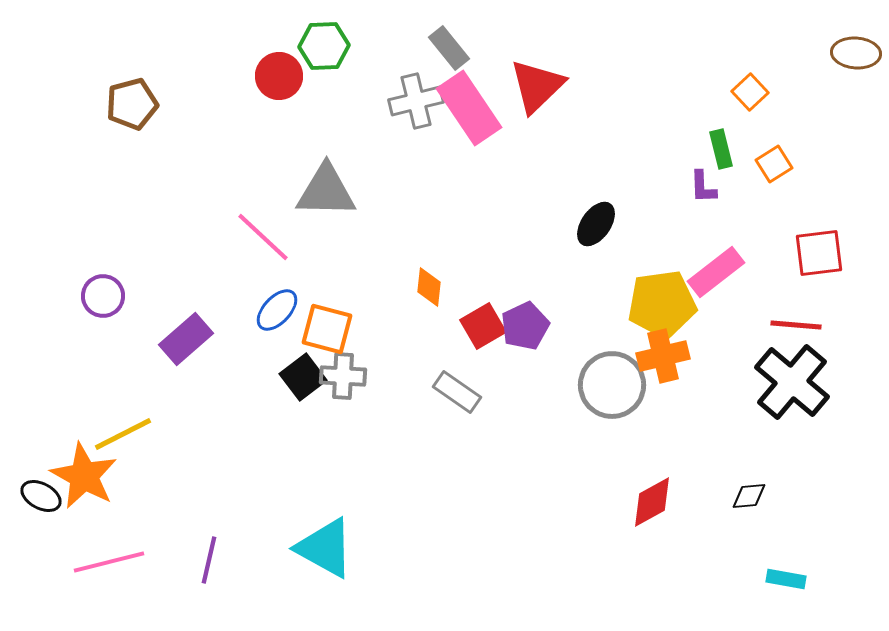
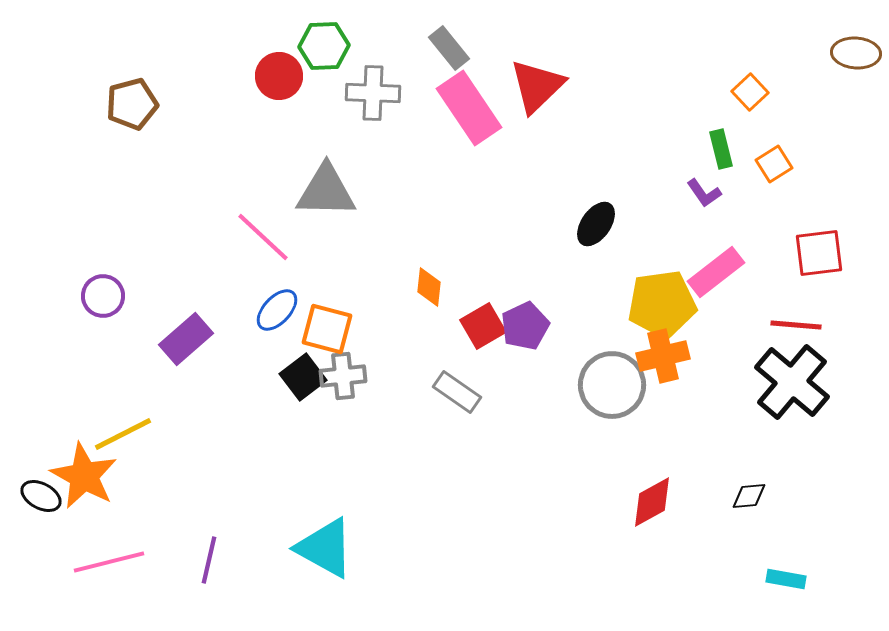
gray cross at (416, 101): moved 43 px left, 8 px up; rotated 16 degrees clockwise
purple L-shape at (703, 187): moved 1 px right, 6 px down; rotated 33 degrees counterclockwise
gray cross at (343, 376): rotated 9 degrees counterclockwise
